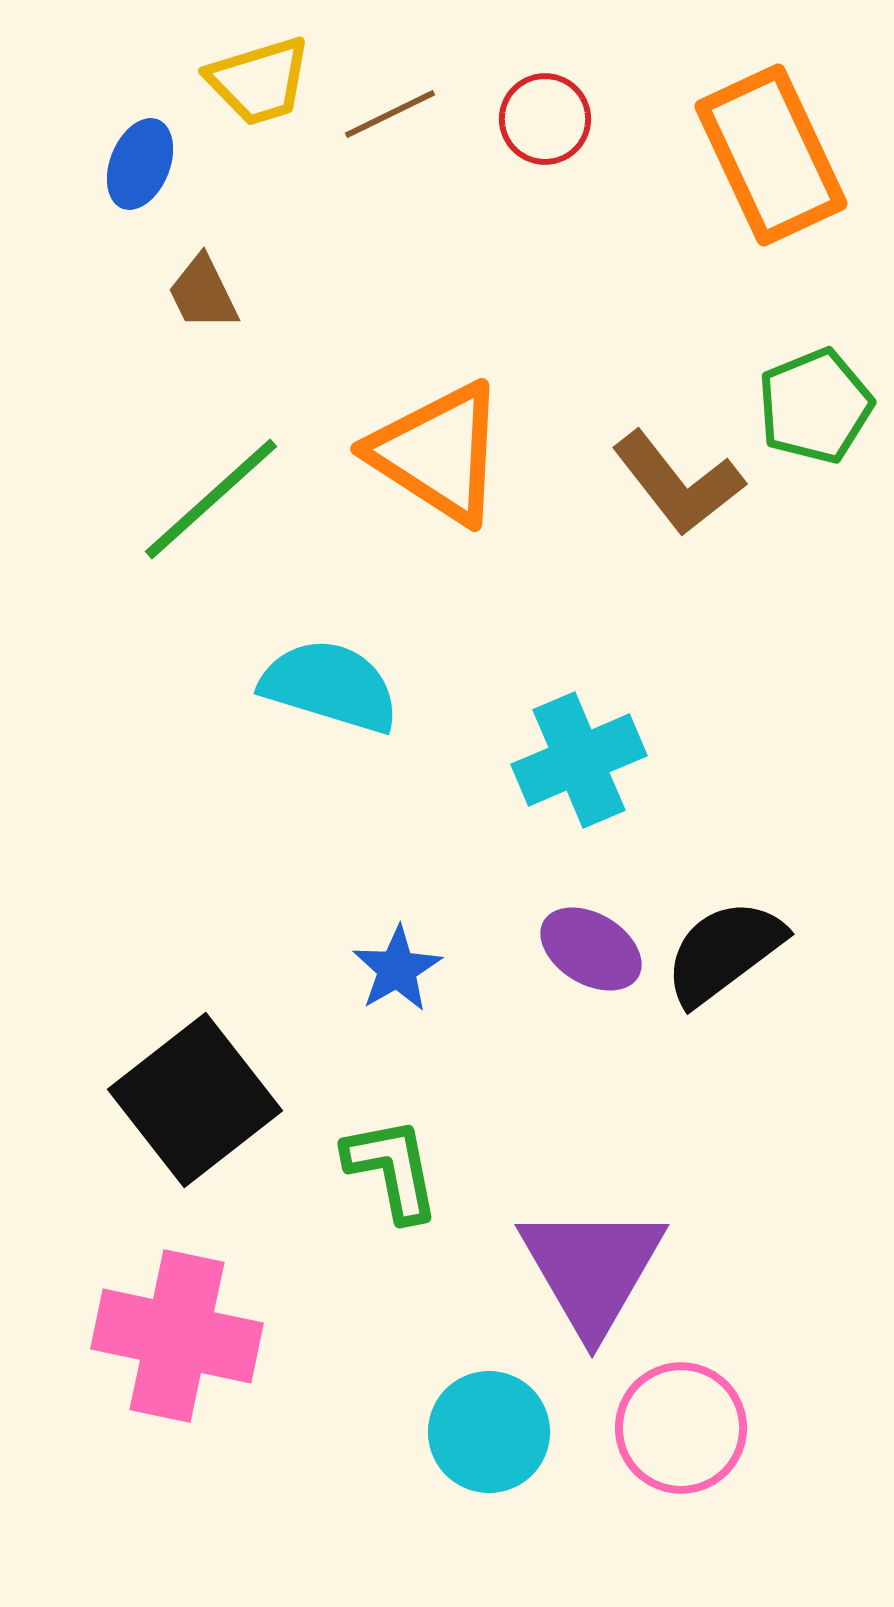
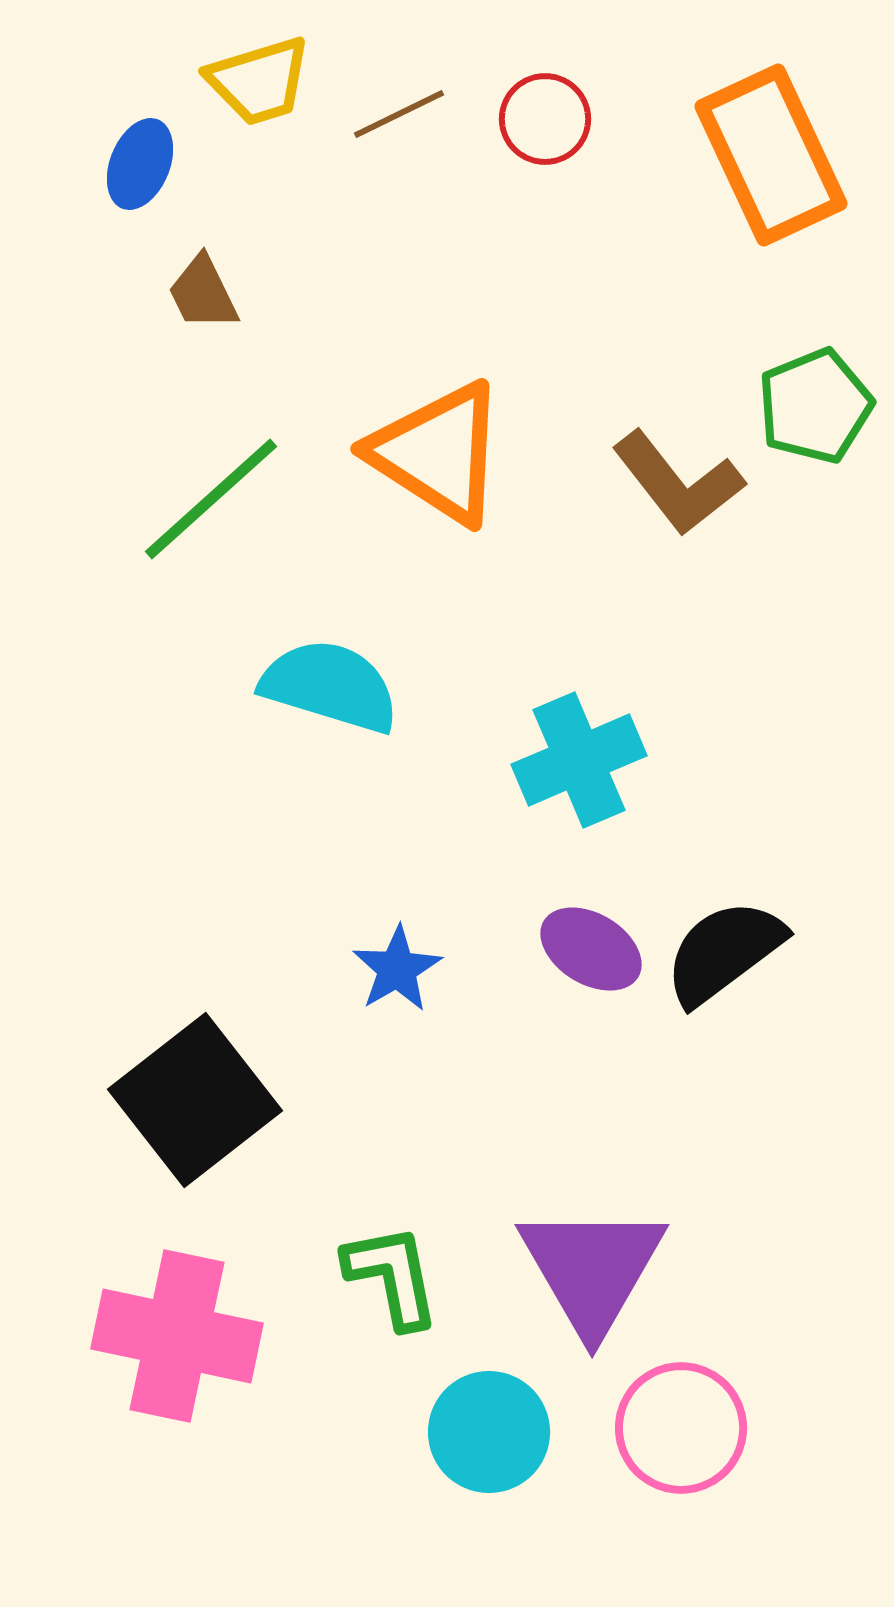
brown line: moved 9 px right
green L-shape: moved 107 px down
